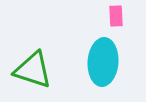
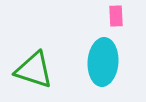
green triangle: moved 1 px right
